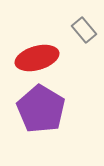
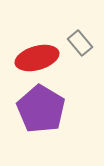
gray rectangle: moved 4 px left, 13 px down
